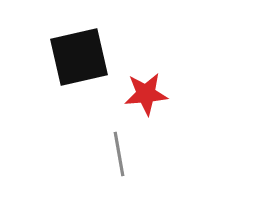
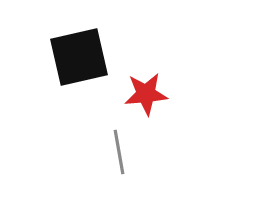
gray line: moved 2 px up
